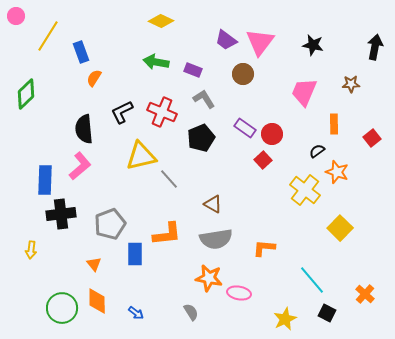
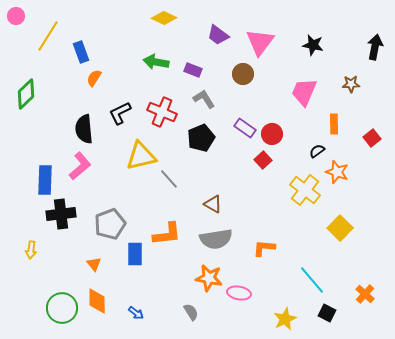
yellow diamond at (161, 21): moved 3 px right, 3 px up
purple trapezoid at (226, 40): moved 8 px left, 5 px up
black L-shape at (122, 112): moved 2 px left, 1 px down
